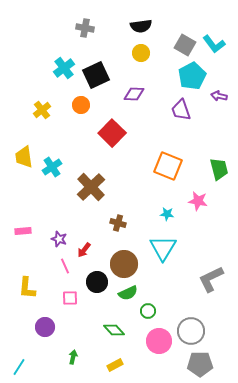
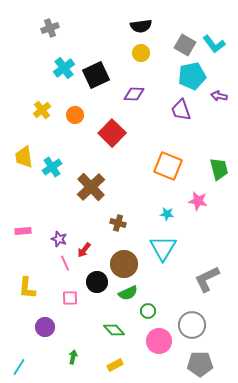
gray cross at (85, 28): moved 35 px left; rotated 30 degrees counterclockwise
cyan pentagon at (192, 76): rotated 16 degrees clockwise
orange circle at (81, 105): moved 6 px left, 10 px down
pink line at (65, 266): moved 3 px up
gray L-shape at (211, 279): moved 4 px left
gray circle at (191, 331): moved 1 px right, 6 px up
